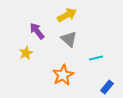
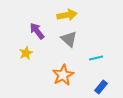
yellow arrow: rotated 18 degrees clockwise
blue rectangle: moved 6 px left
